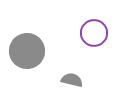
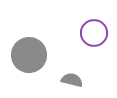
gray circle: moved 2 px right, 4 px down
